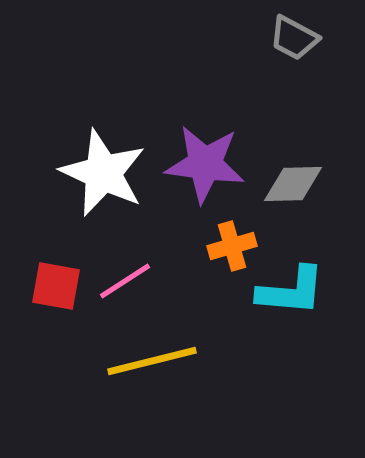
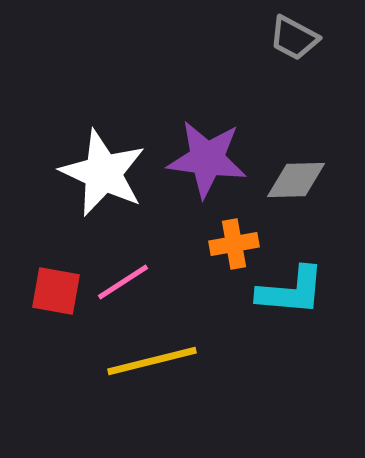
purple star: moved 2 px right, 5 px up
gray diamond: moved 3 px right, 4 px up
orange cross: moved 2 px right, 2 px up; rotated 6 degrees clockwise
pink line: moved 2 px left, 1 px down
red square: moved 5 px down
